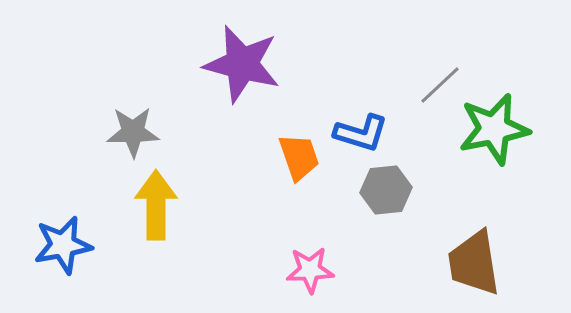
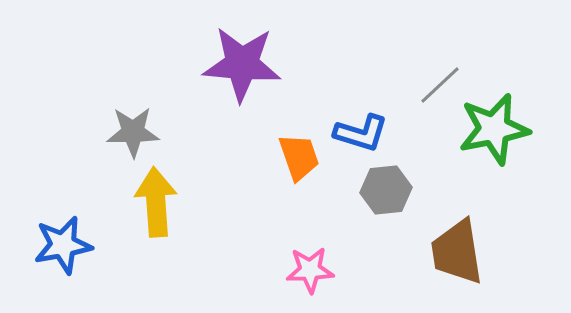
purple star: rotated 10 degrees counterclockwise
yellow arrow: moved 3 px up; rotated 4 degrees counterclockwise
brown trapezoid: moved 17 px left, 11 px up
